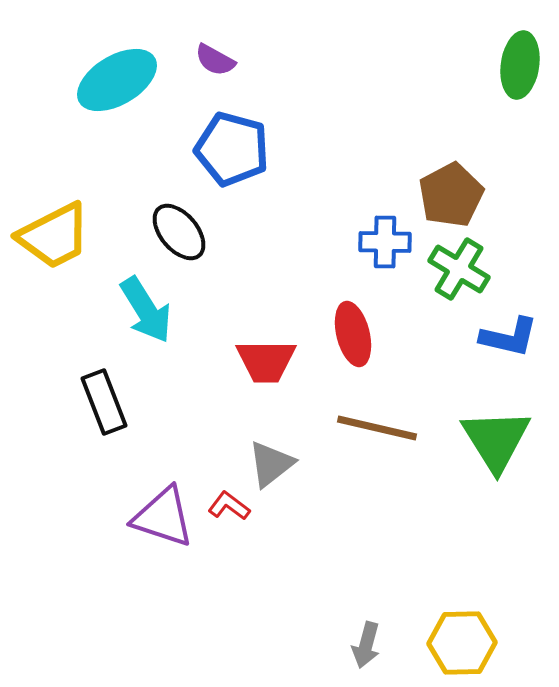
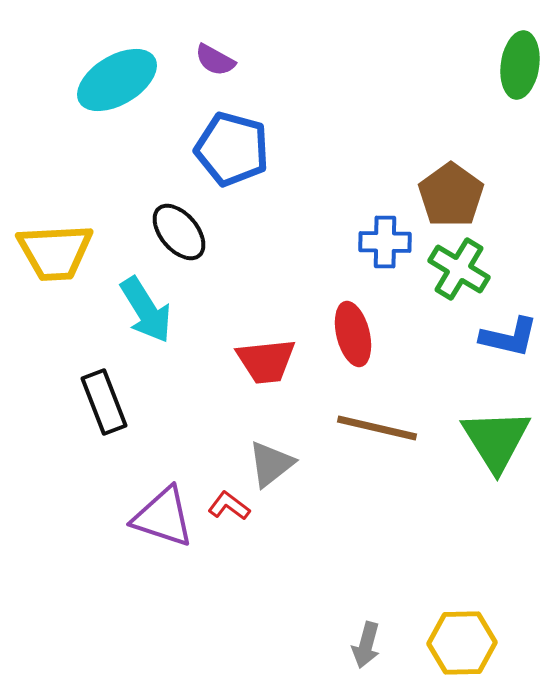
brown pentagon: rotated 8 degrees counterclockwise
yellow trapezoid: moved 1 px right, 16 px down; rotated 24 degrees clockwise
red trapezoid: rotated 6 degrees counterclockwise
